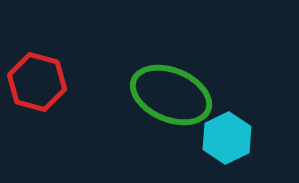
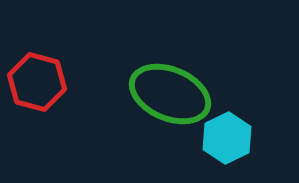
green ellipse: moved 1 px left, 1 px up
